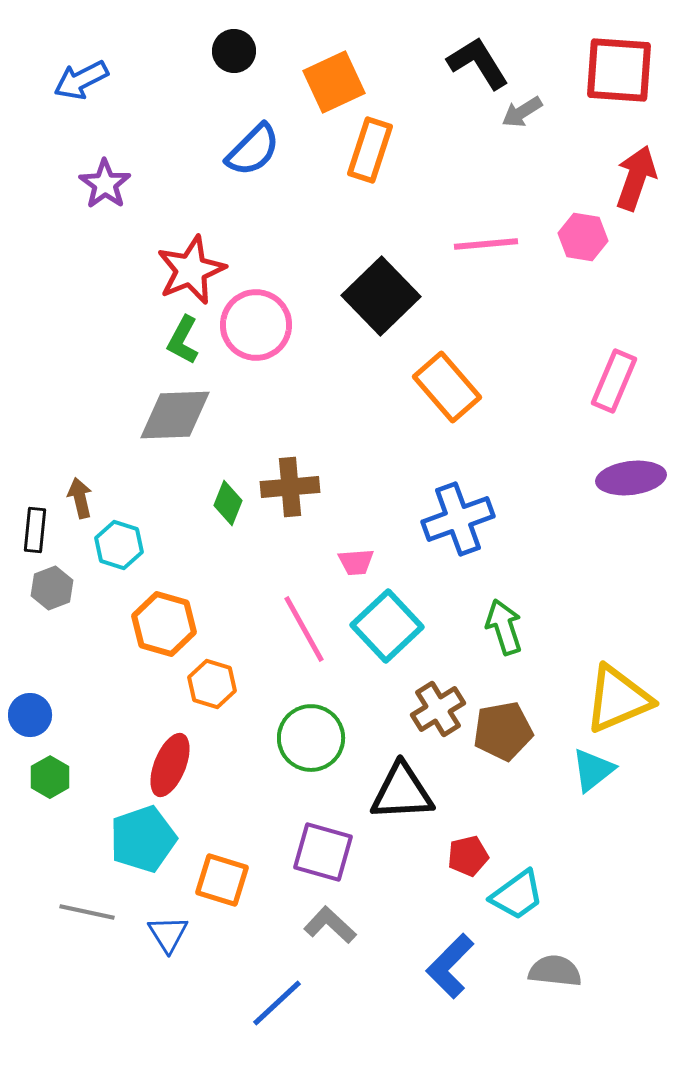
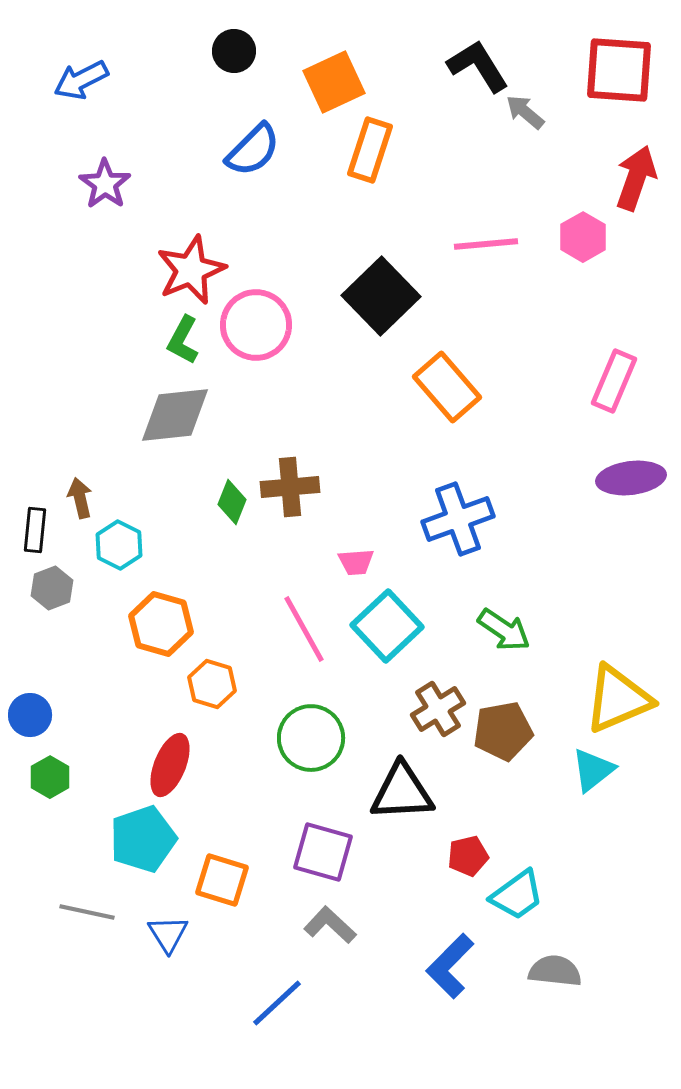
black L-shape at (478, 63): moved 3 px down
gray arrow at (522, 112): moved 3 px right; rotated 72 degrees clockwise
pink hexagon at (583, 237): rotated 21 degrees clockwise
gray diamond at (175, 415): rotated 4 degrees counterclockwise
green diamond at (228, 503): moved 4 px right, 1 px up
cyan hexagon at (119, 545): rotated 9 degrees clockwise
orange hexagon at (164, 624): moved 3 px left
green arrow at (504, 627): moved 3 px down; rotated 142 degrees clockwise
